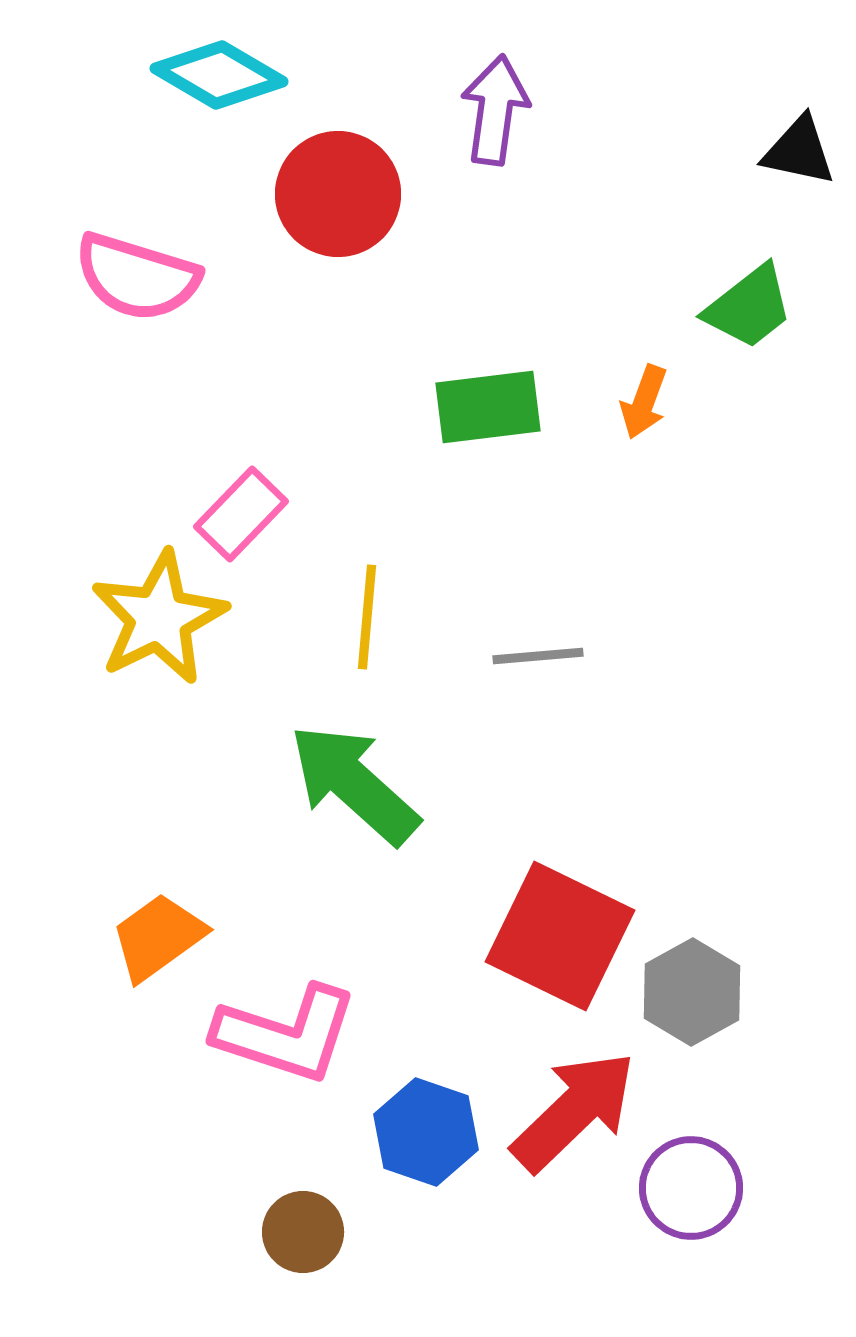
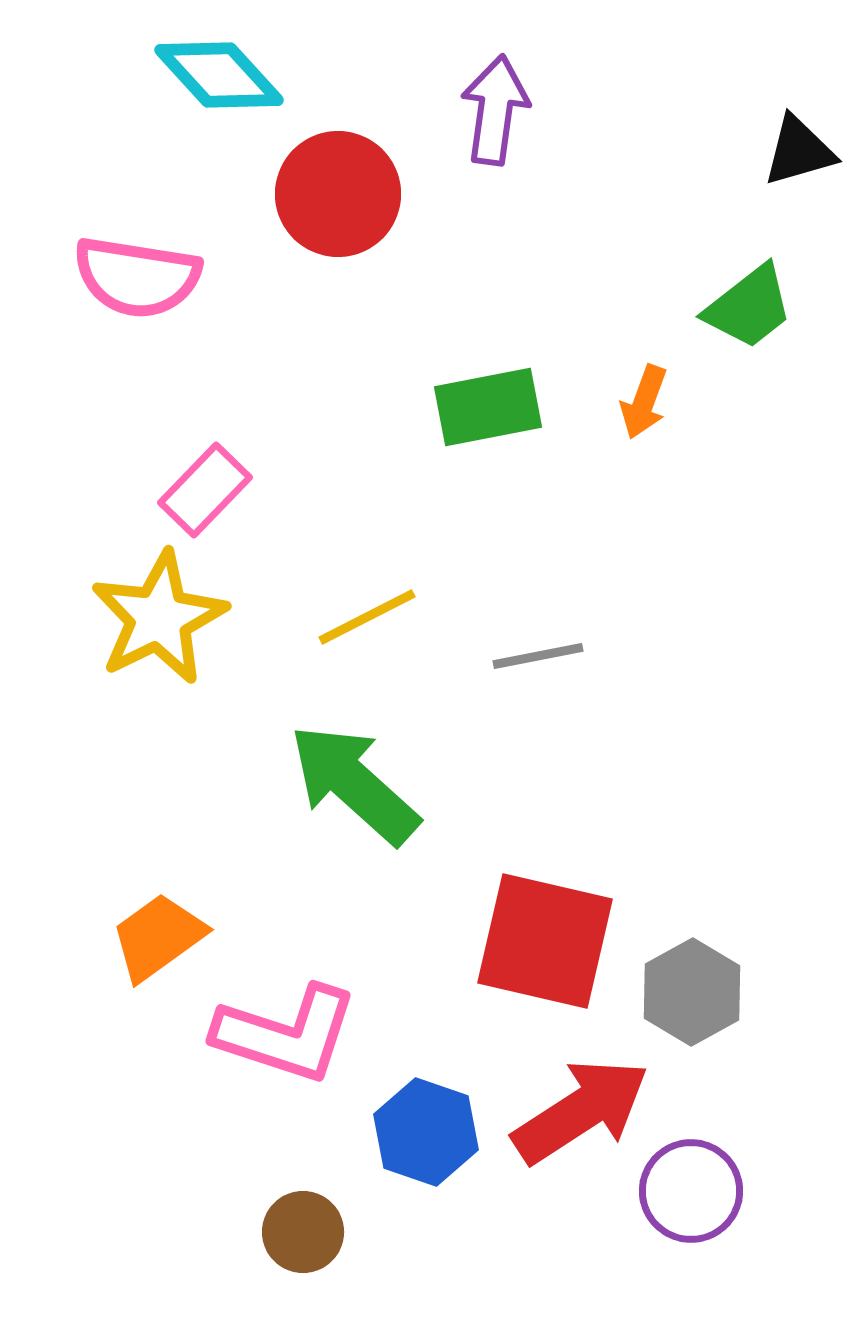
cyan diamond: rotated 17 degrees clockwise
black triangle: rotated 28 degrees counterclockwise
pink semicircle: rotated 8 degrees counterclockwise
green rectangle: rotated 4 degrees counterclockwise
pink rectangle: moved 36 px left, 24 px up
yellow line: rotated 58 degrees clockwise
gray line: rotated 6 degrees counterclockwise
red square: moved 15 px left, 5 px down; rotated 13 degrees counterclockwise
red arrow: moved 7 px right; rotated 11 degrees clockwise
purple circle: moved 3 px down
